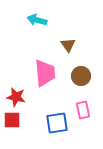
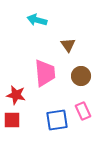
red star: moved 2 px up
pink rectangle: moved 1 px down; rotated 12 degrees counterclockwise
blue square: moved 3 px up
